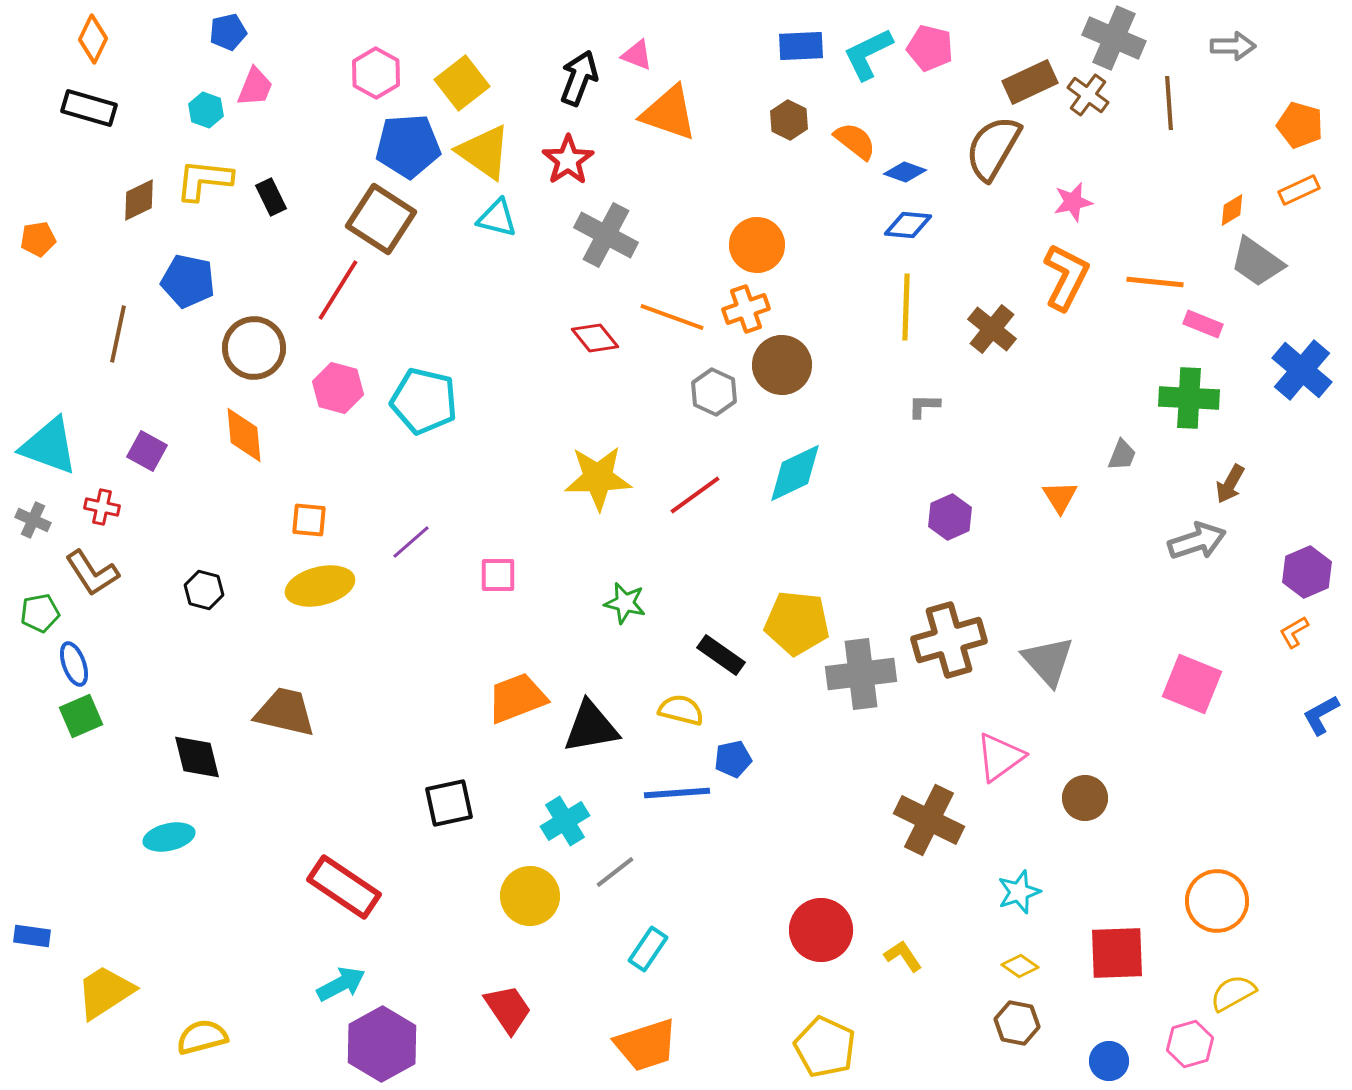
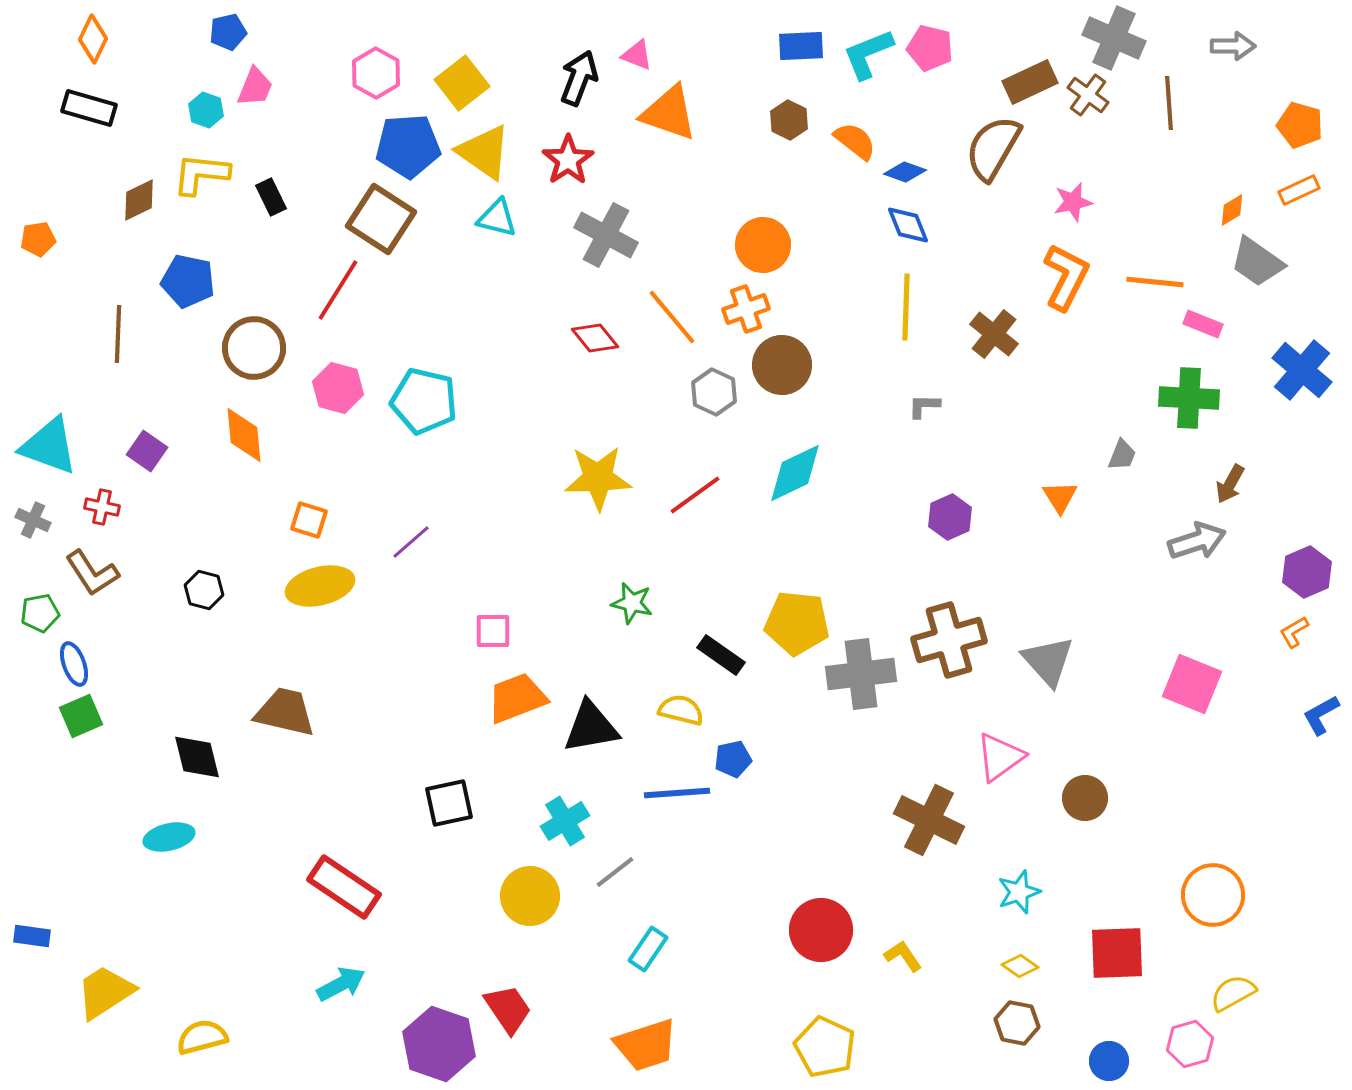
cyan L-shape at (868, 54): rotated 4 degrees clockwise
yellow L-shape at (204, 180): moved 3 px left, 6 px up
blue diamond at (908, 225): rotated 63 degrees clockwise
orange circle at (757, 245): moved 6 px right
orange line at (672, 317): rotated 30 degrees clockwise
brown cross at (992, 329): moved 2 px right, 5 px down
brown line at (118, 334): rotated 10 degrees counterclockwise
purple square at (147, 451): rotated 6 degrees clockwise
orange square at (309, 520): rotated 12 degrees clockwise
pink square at (498, 575): moved 5 px left, 56 px down
green star at (625, 603): moved 7 px right
orange circle at (1217, 901): moved 4 px left, 6 px up
purple hexagon at (382, 1044): moved 57 px right; rotated 12 degrees counterclockwise
